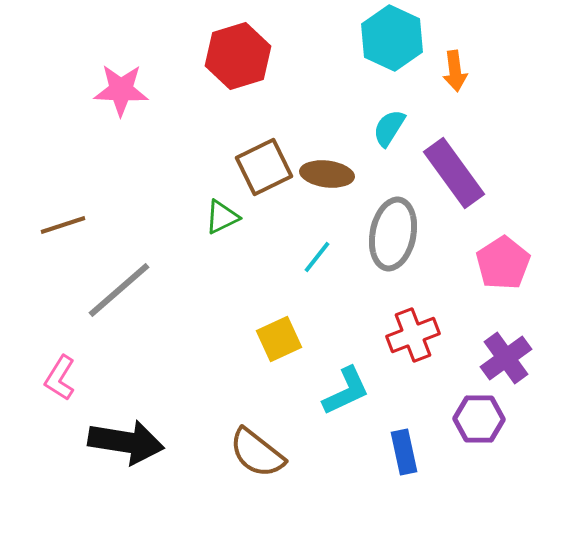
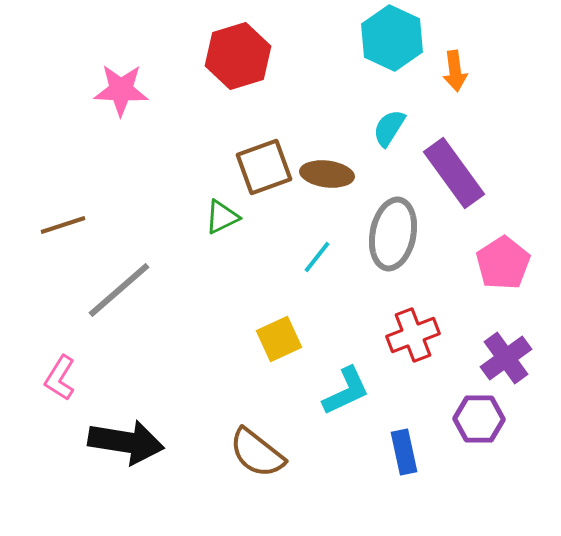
brown square: rotated 6 degrees clockwise
